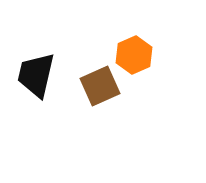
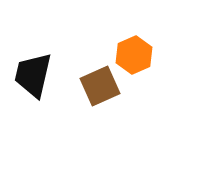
black trapezoid: moved 3 px left
